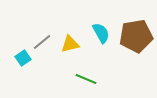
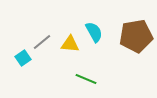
cyan semicircle: moved 7 px left, 1 px up
yellow triangle: rotated 18 degrees clockwise
